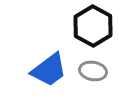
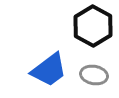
gray ellipse: moved 1 px right, 4 px down
